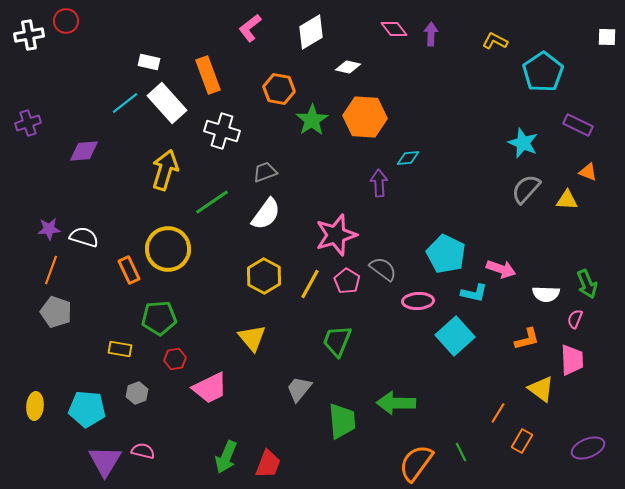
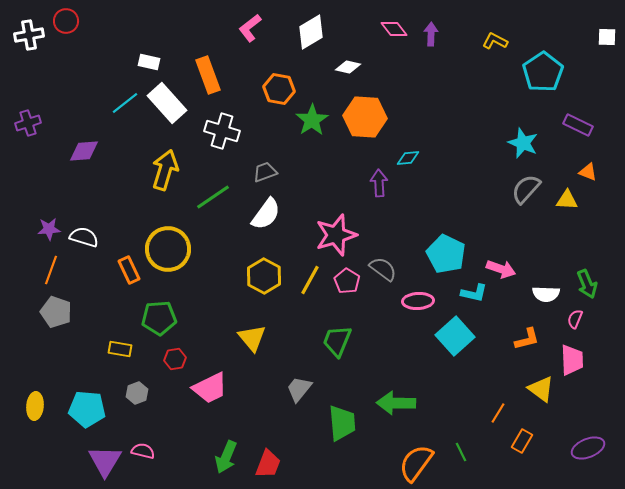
green line at (212, 202): moved 1 px right, 5 px up
yellow line at (310, 284): moved 4 px up
green trapezoid at (342, 421): moved 2 px down
